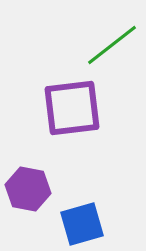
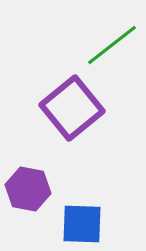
purple square: rotated 32 degrees counterclockwise
blue square: rotated 18 degrees clockwise
